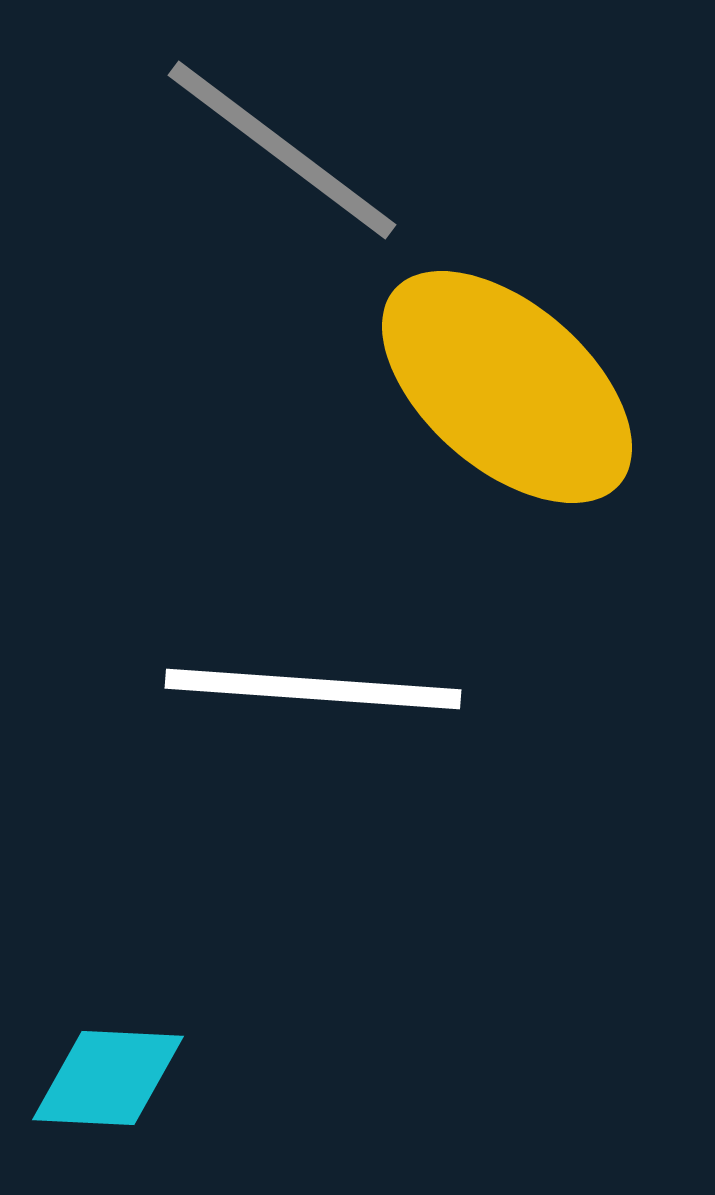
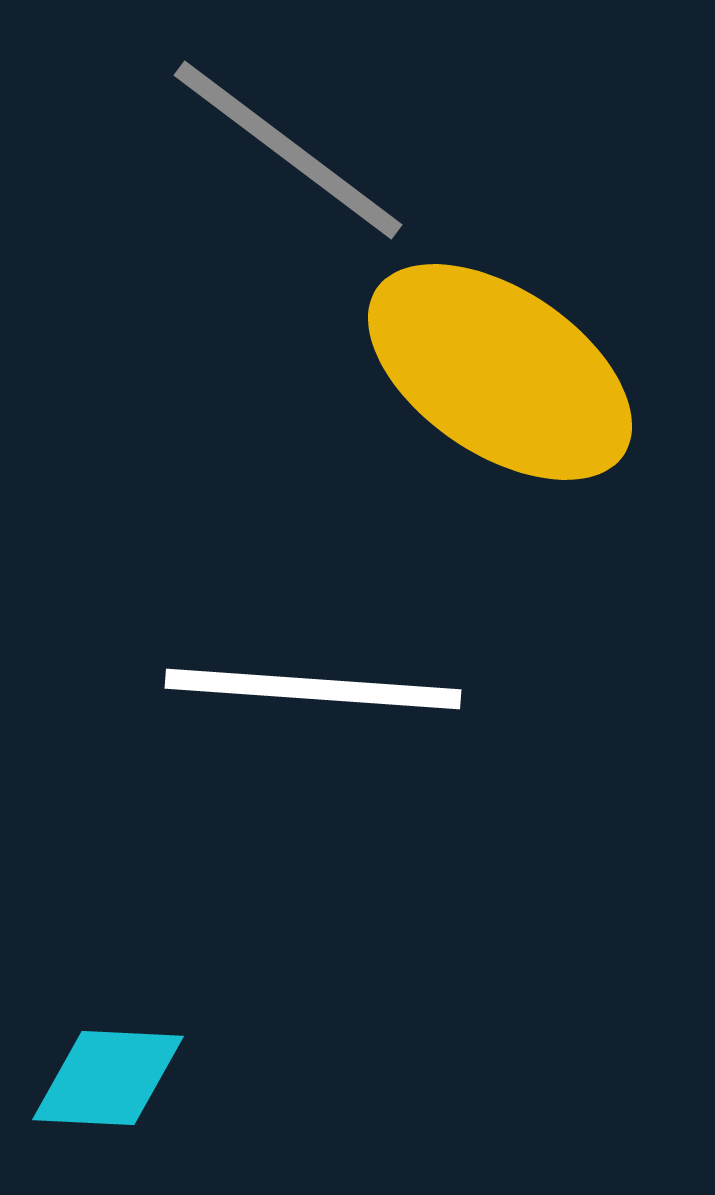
gray line: moved 6 px right
yellow ellipse: moved 7 px left, 15 px up; rotated 7 degrees counterclockwise
